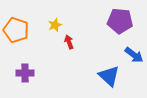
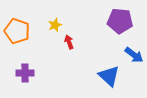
orange pentagon: moved 1 px right, 1 px down
